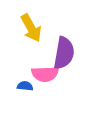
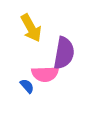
blue semicircle: moved 2 px right; rotated 42 degrees clockwise
